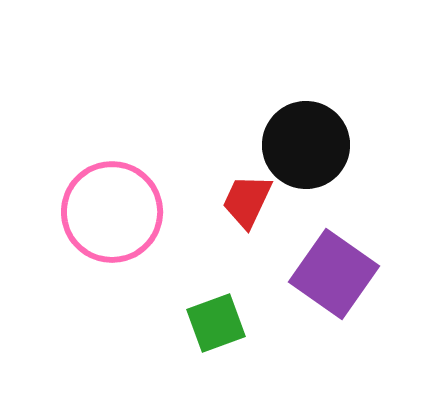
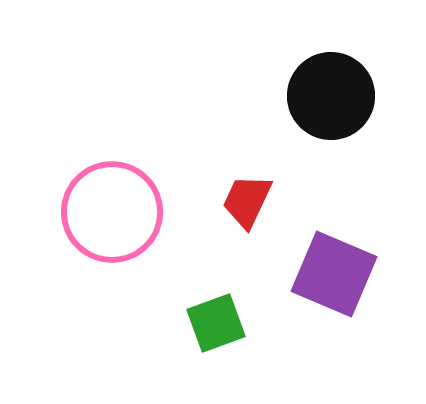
black circle: moved 25 px right, 49 px up
purple square: rotated 12 degrees counterclockwise
